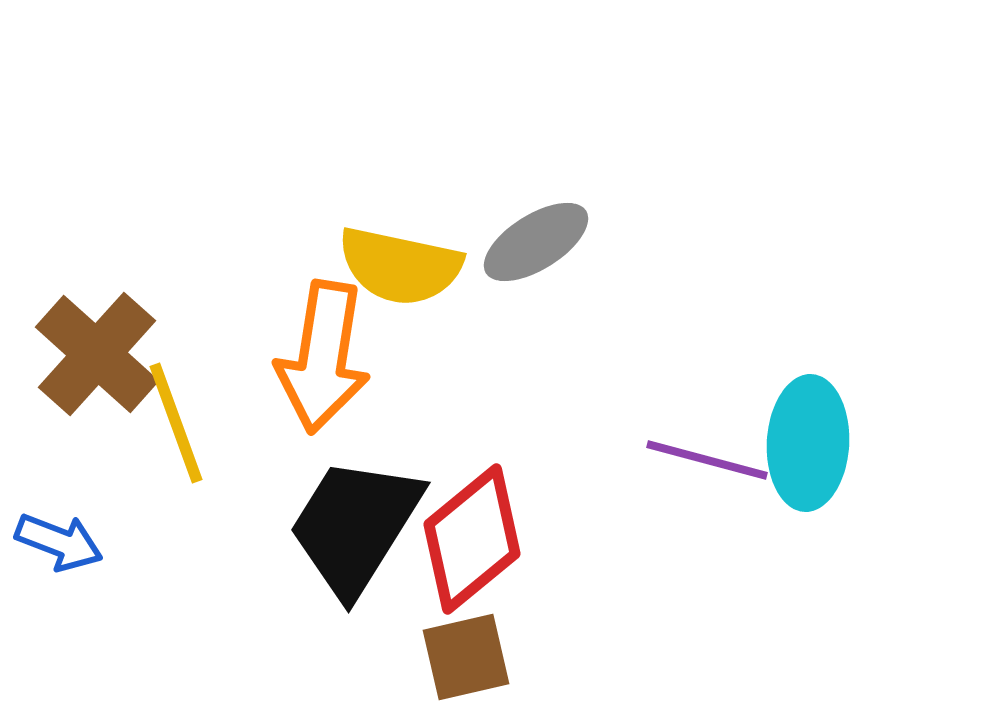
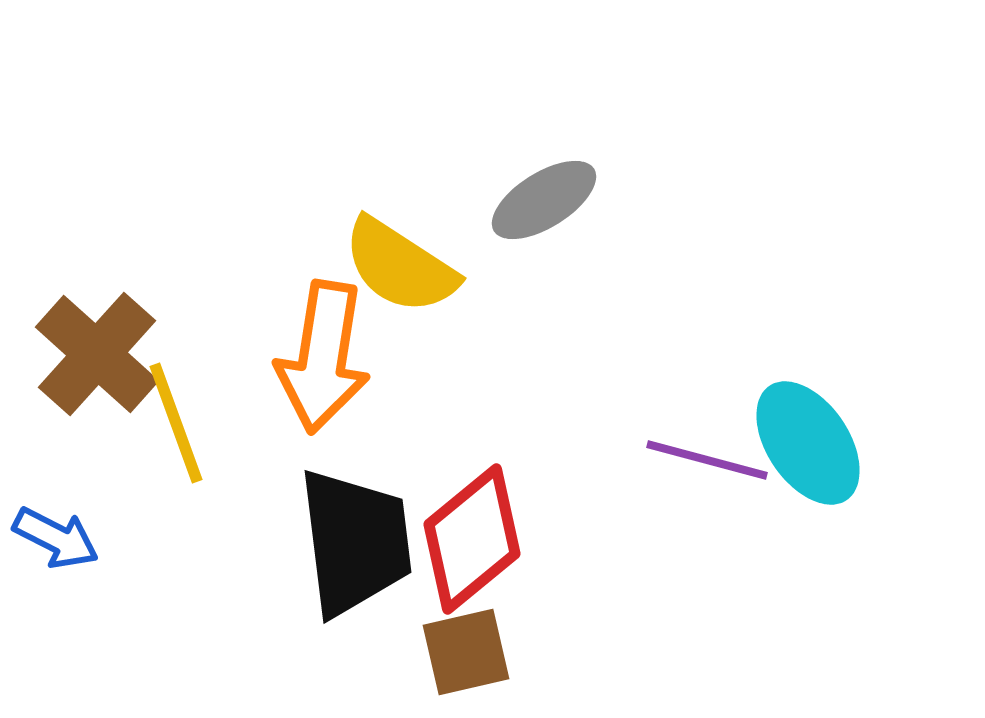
gray ellipse: moved 8 px right, 42 px up
yellow semicircle: rotated 21 degrees clockwise
cyan ellipse: rotated 37 degrees counterclockwise
black trapezoid: moved 16 px down; rotated 141 degrees clockwise
blue arrow: moved 3 px left, 4 px up; rotated 6 degrees clockwise
brown square: moved 5 px up
